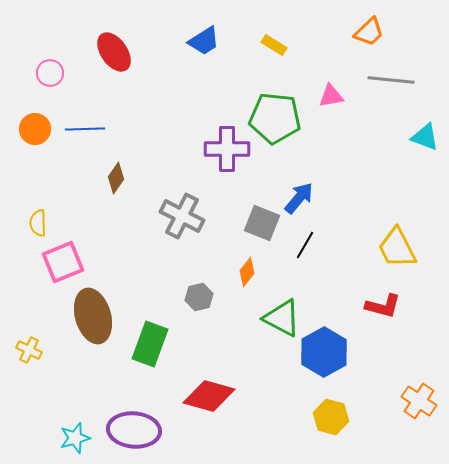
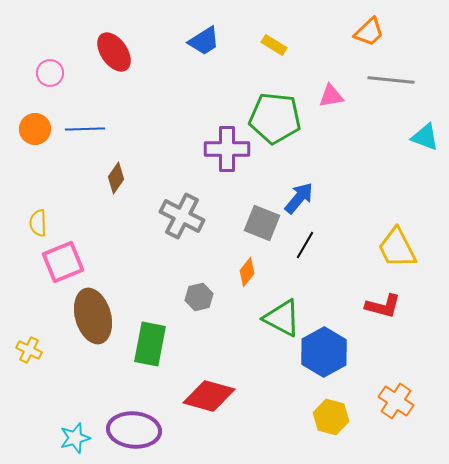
green rectangle: rotated 9 degrees counterclockwise
orange cross: moved 23 px left
